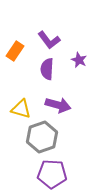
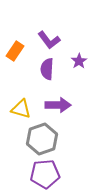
purple star: moved 1 px down; rotated 14 degrees clockwise
purple arrow: rotated 15 degrees counterclockwise
gray hexagon: moved 2 px down
purple pentagon: moved 7 px left; rotated 8 degrees counterclockwise
